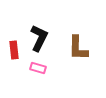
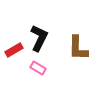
red rectangle: rotated 66 degrees clockwise
pink rectangle: rotated 14 degrees clockwise
